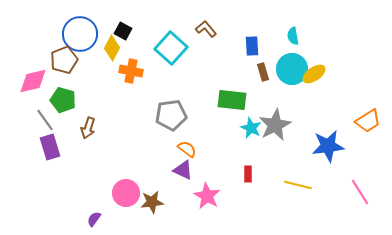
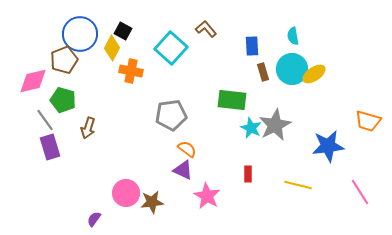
orange trapezoid: rotated 48 degrees clockwise
